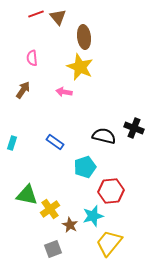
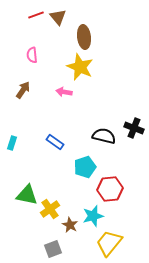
red line: moved 1 px down
pink semicircle: moved 3 px up
red hexagon: moved 1 px left, 2 px up
